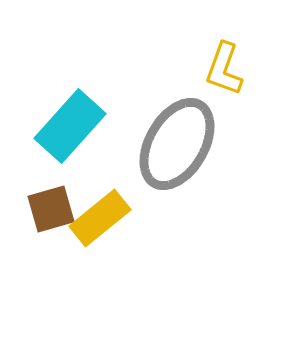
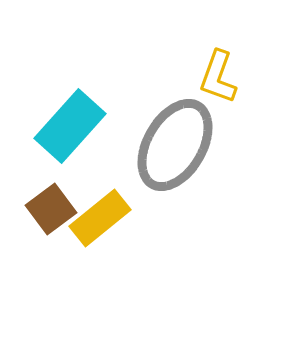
yellow L-shape: moved 6 px left, 8 px down
gray ellipse: moved 2 px left, 1 px down
brown square: rotated 21 degrees counterclockwise
